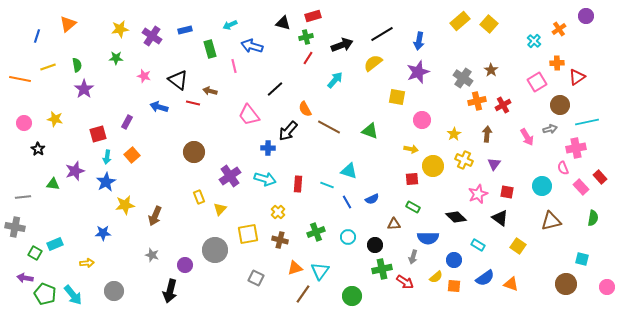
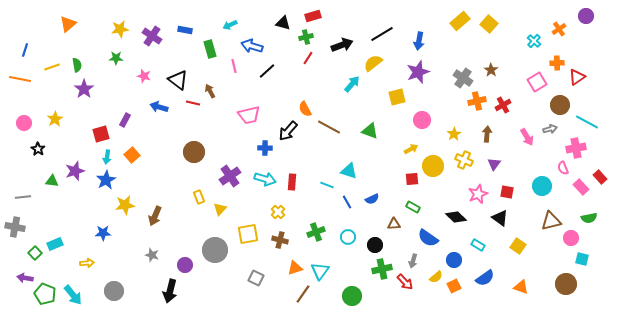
blue rectangle at (185, 30): rotated 24 degrees clockwise
blue line at (37, 36): moved 12 px left, 14 px down
yellow line at (48, 67): moved 4 px right
cyan arrow at (335, 80): moved 17 px right, 4 px down
black line at (275, 89): moved 8 px left, 18 px up
brown arrow at (210, 91): rotated 48 degrees clockwise
yellow square at (397, 97): rotated 24 degrees counterclockwise
pink trapezoid at (249, 115): rotated 65 degrees counterclockwise
yellow star at (55, 119): rotated 28 degrees clockwise
purple rectangle at (127, 122): moved 2 px left, 2 px up
cyan line at (587, 122): rotated 40 degrees clockwise
red square at (98, 134): moved 3 px right
blue cross at (268, 148): moved 3 px left
yellow arrow at (411, 149): rotated 40 degrees counterclockwise
blue star at (106, 182): moved 2 px up
green triangle at (53, 184): moved 1 px left, 3 px up
red rectangle at (298, 184): moved 6 px left, 2 px up
green semicircle at (593, 218): moved 4 px left; rotated 70 degrees clockwise
blue semicircle at (428, 238): rotated 35 degrees clockwise
green square at (35, 253): rotated 16 degrees clockwise
gray arrow at (413, 257): moved 4 px down
red arrow at (405, 282): rotated 12 degrees clockwise
orange triangle at (511, 284): moved 10 px right, 3 px down
orange square at (454, 286): rotated 32 degrees counterclockwise
pink circle at (607, 287): moved 36 px left, 49 px up
